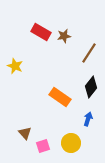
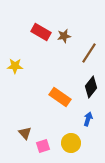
yellow star: rotated 21 degrees counterclockwise
